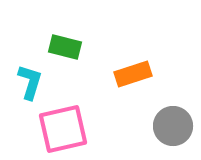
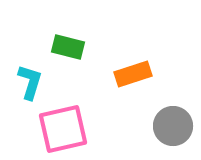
green rectangle: moved 3 px right
